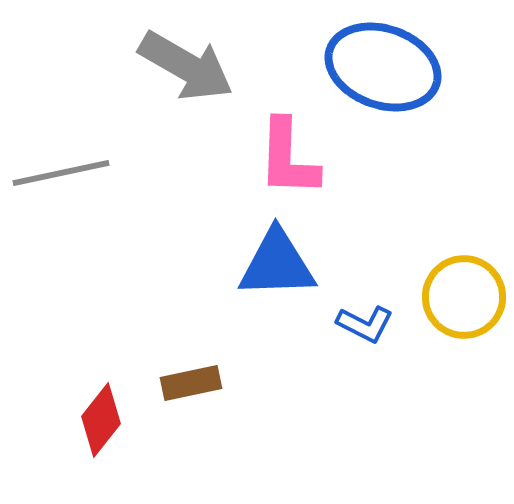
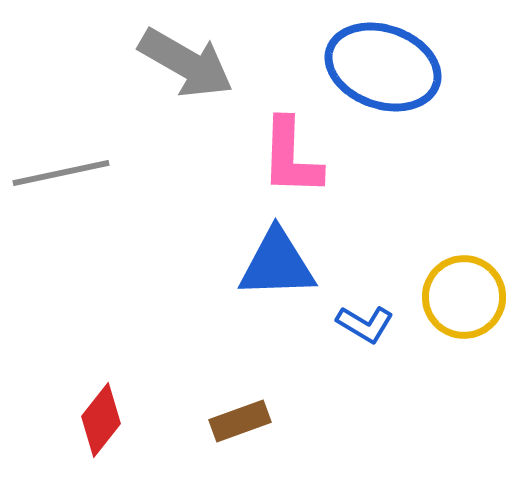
gray arrow: moved 3 px up
pink L-shape: moved 3 px right, 1 px up
blue L-shape: rotated 4 degrees clockwise
brown rectangle: moved 49 px right, 38 px down; rotated 8 degrees counterclockwise
